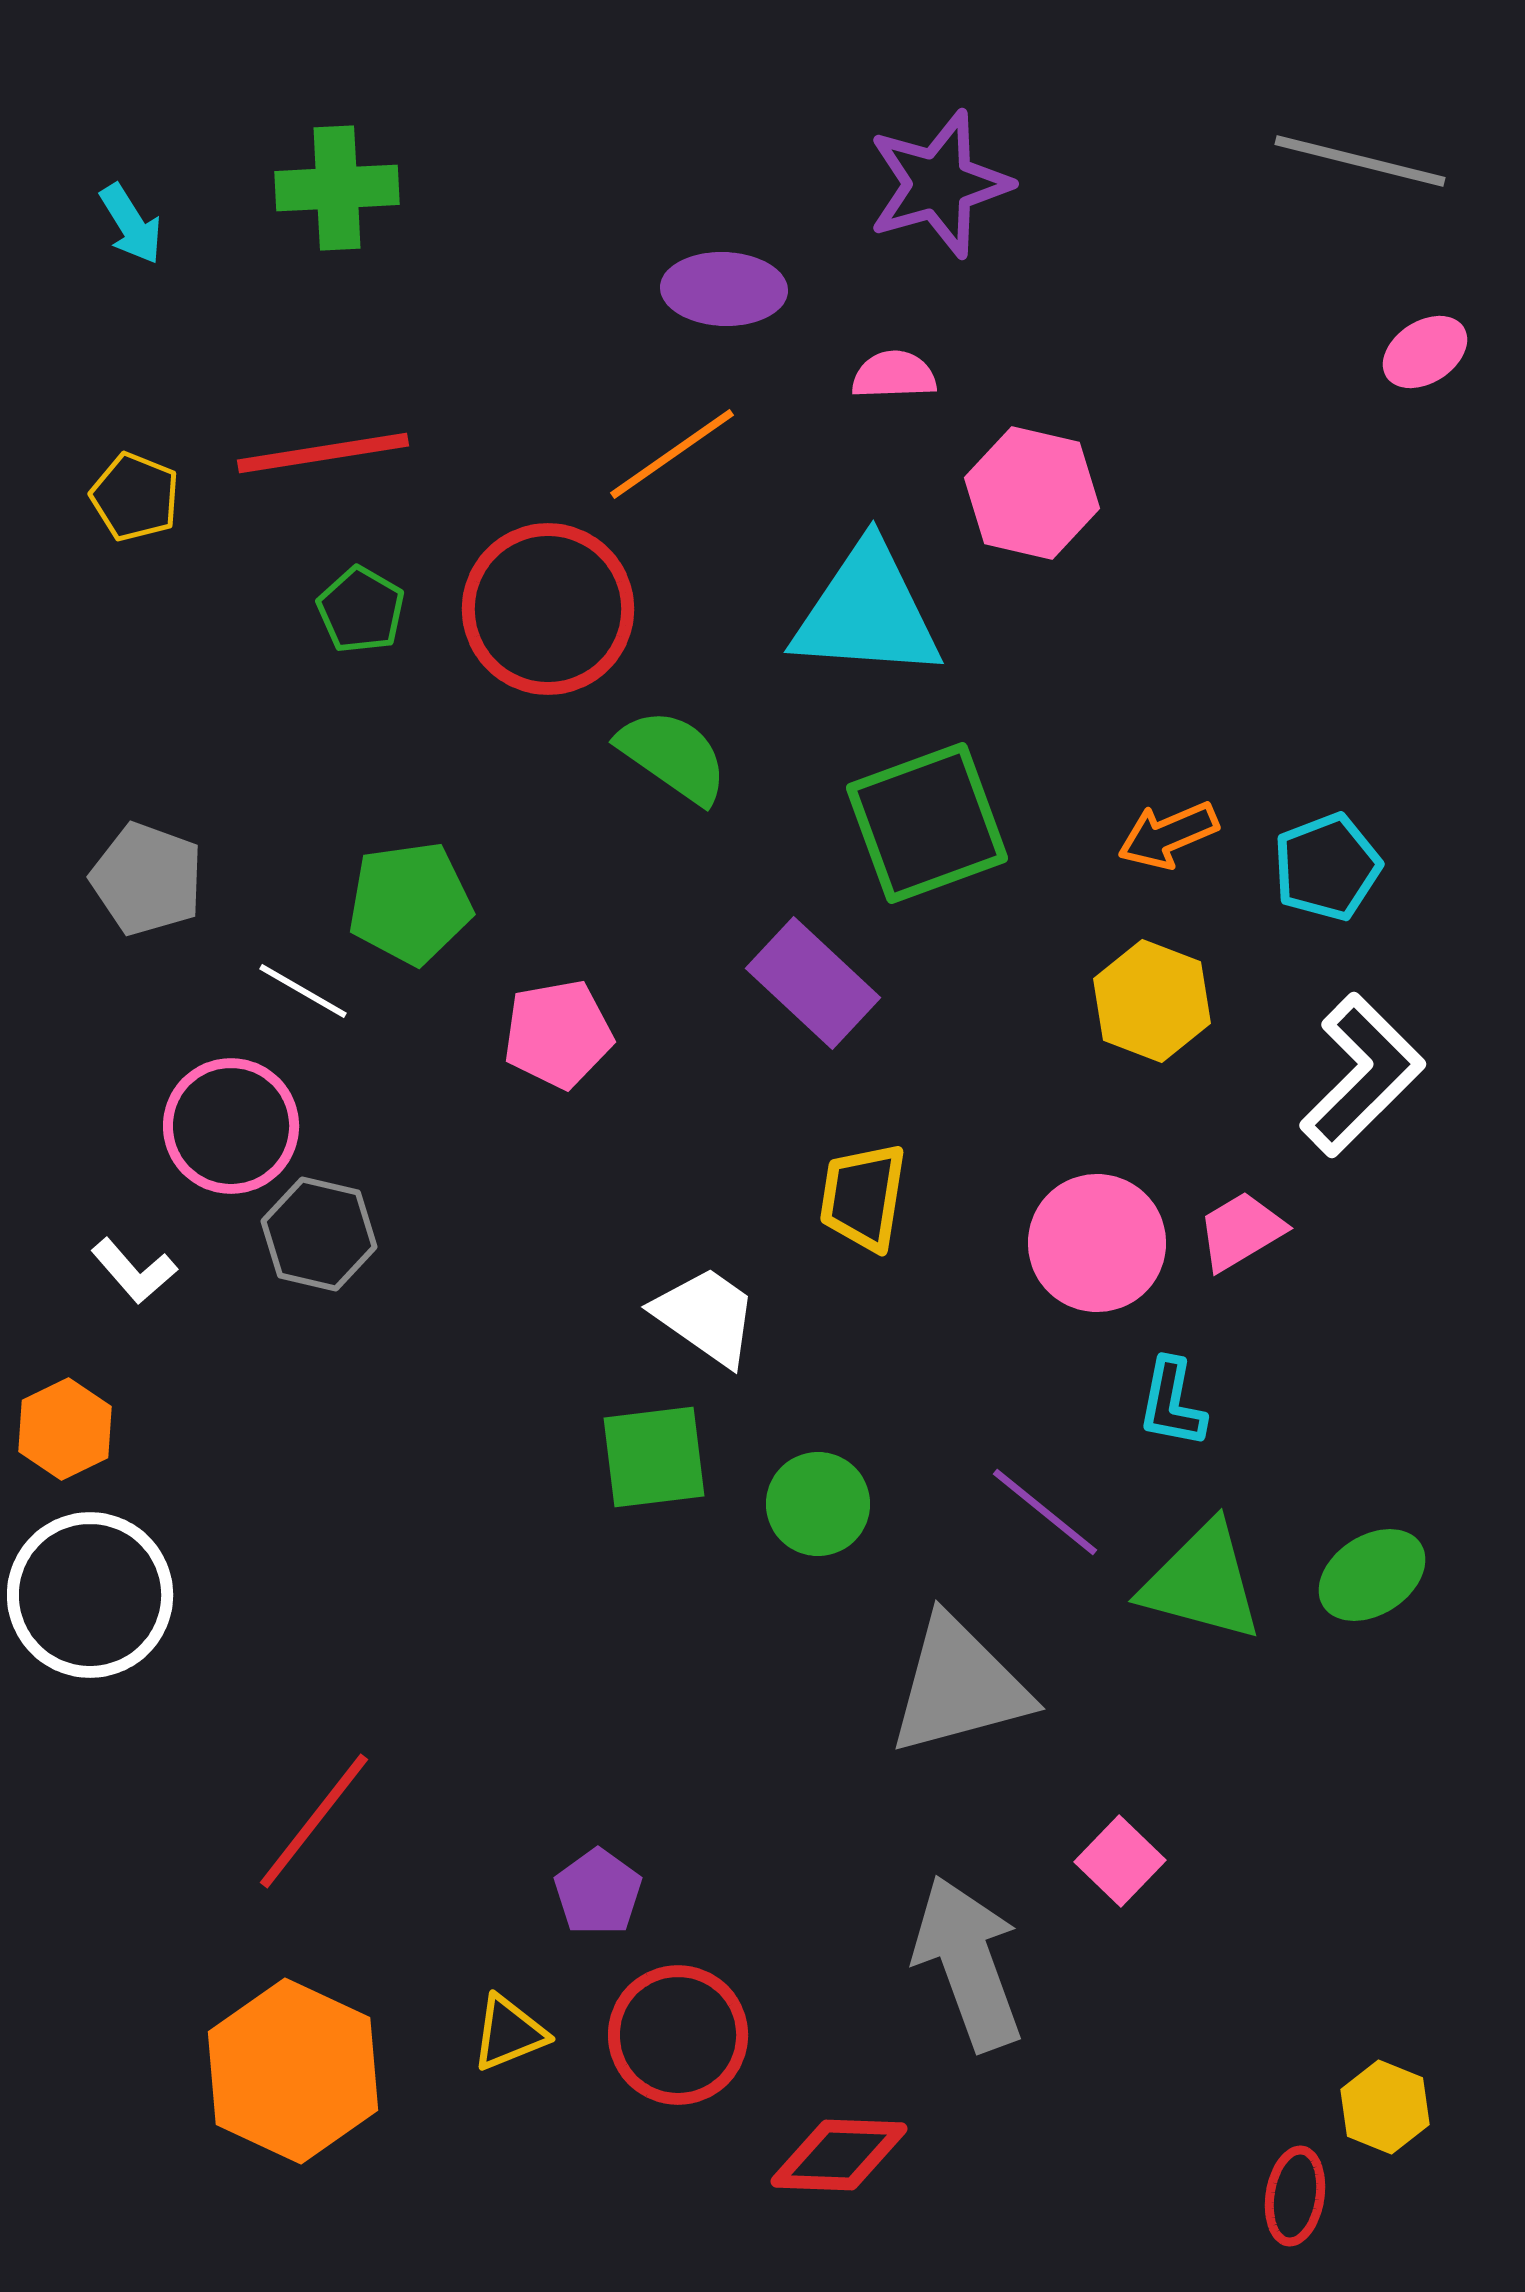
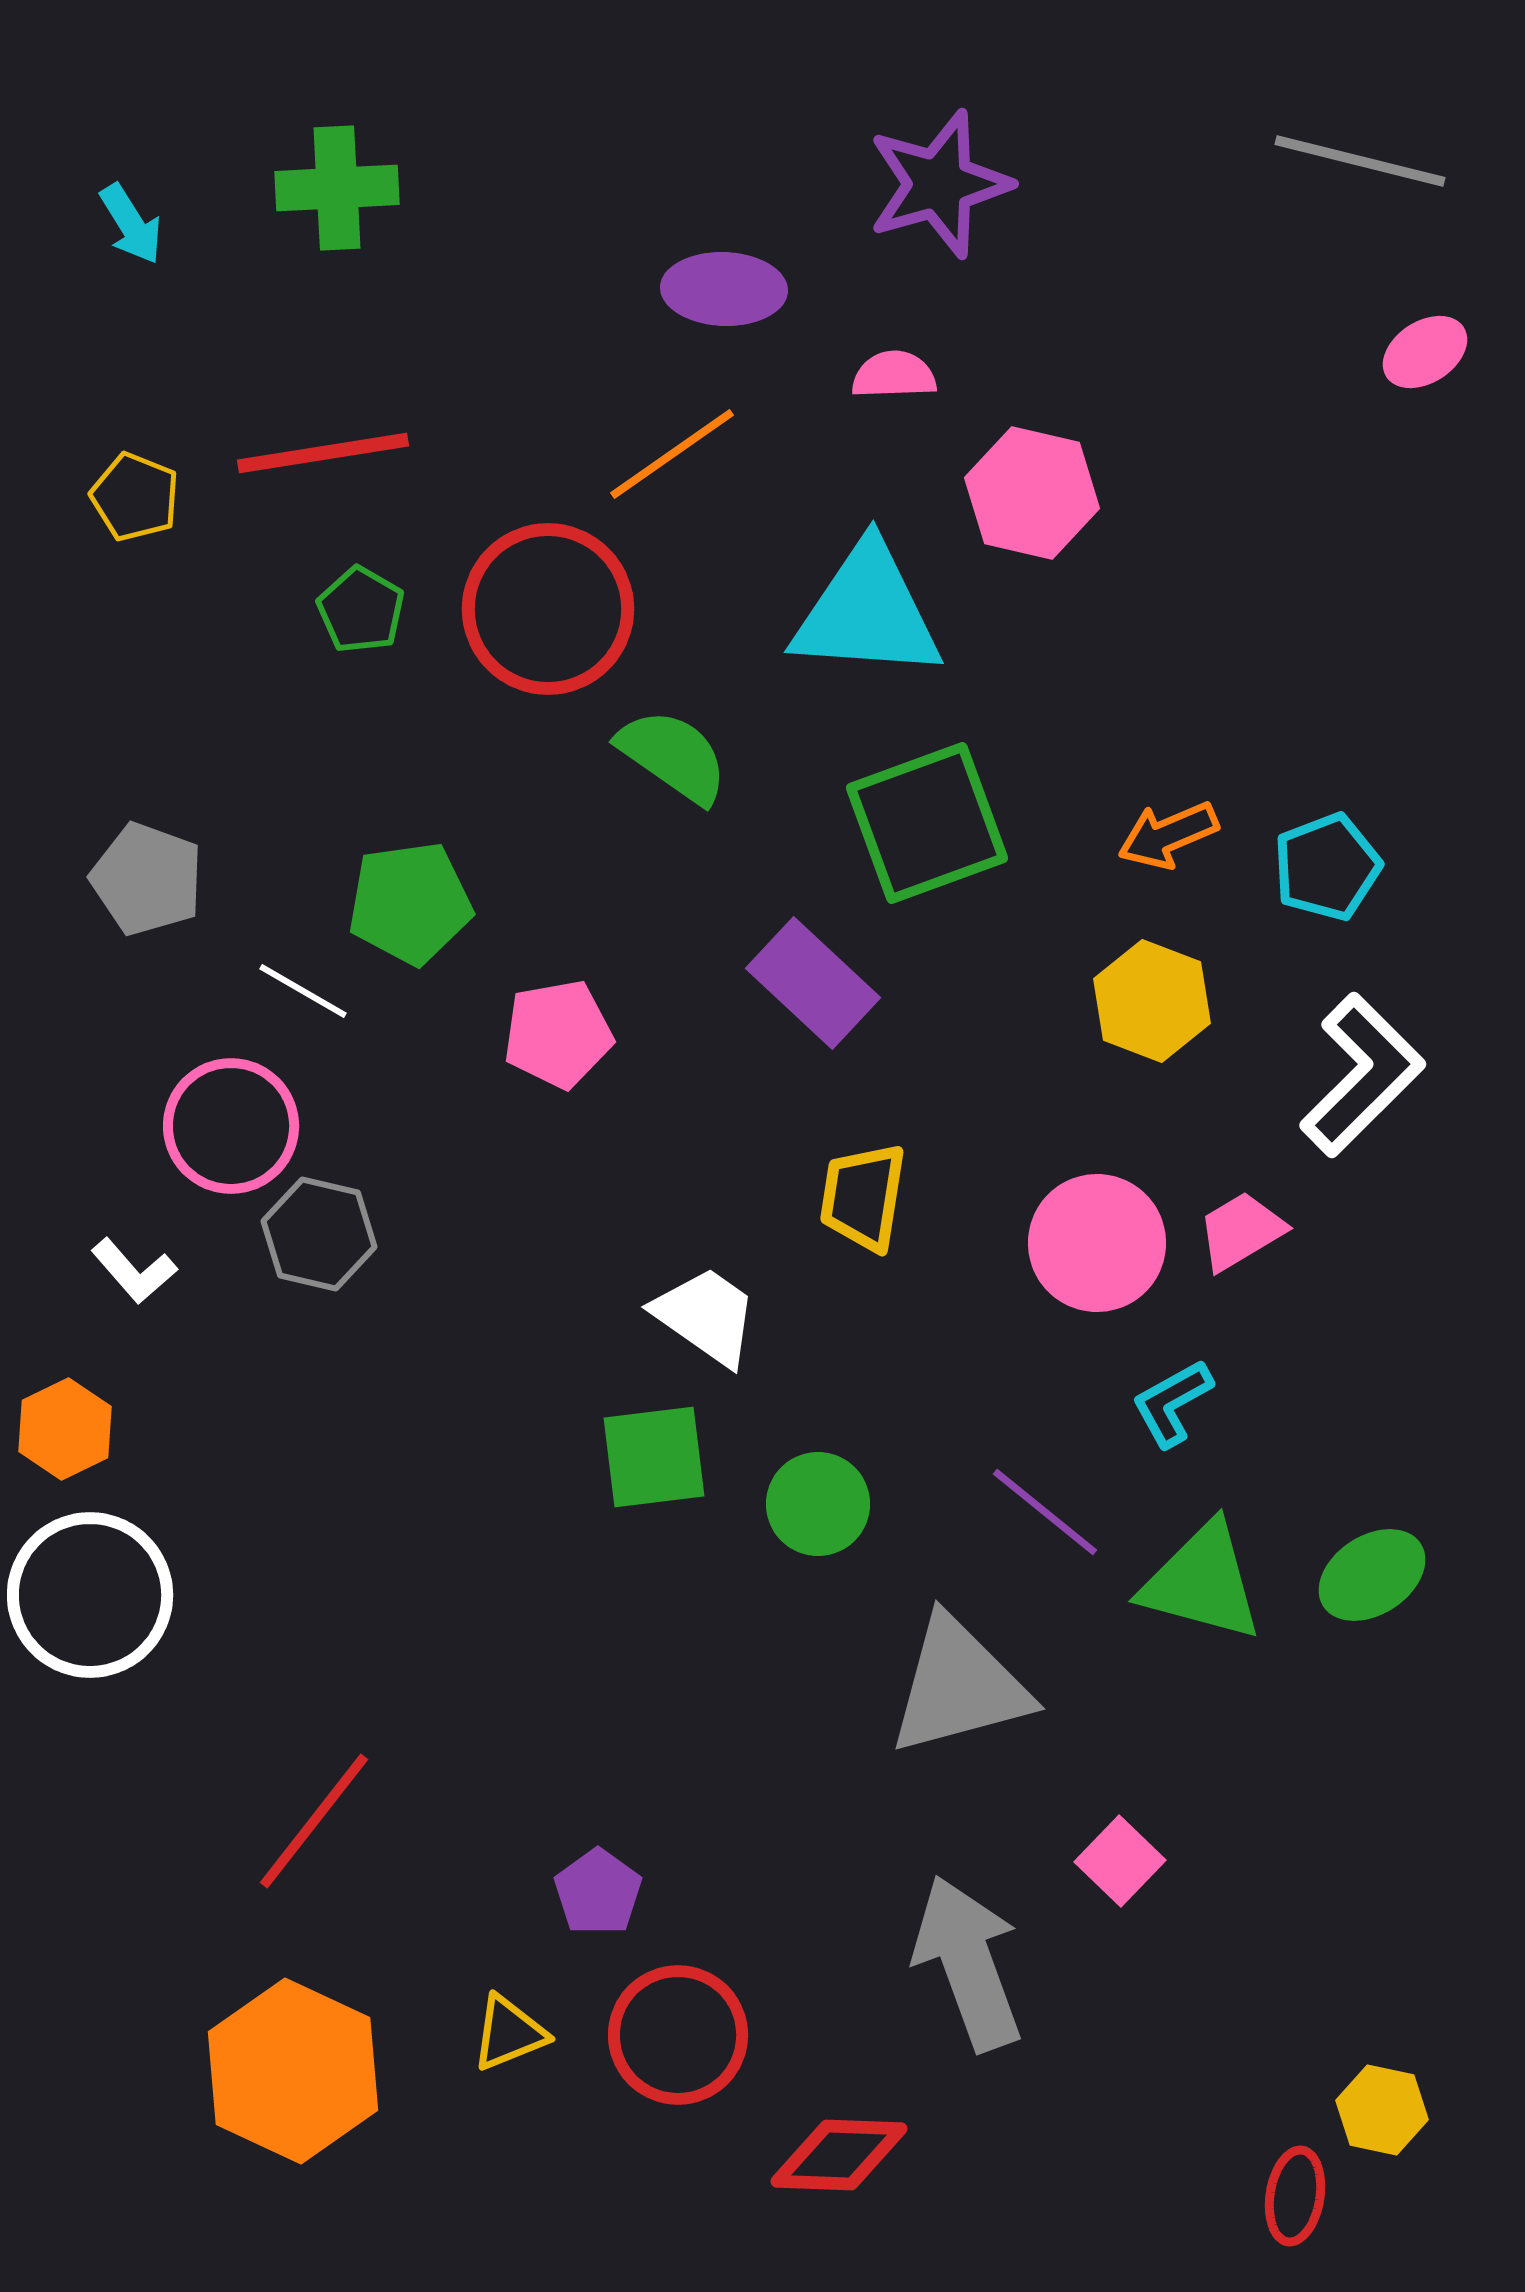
cyan L-shape at (1172, 1403): rotated 50 degrees clockwise
yellow hexagon at (1385, 2107): moved 3 px left, 3 px down; rotated 10 degrees counterclockwise
